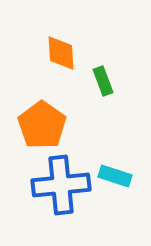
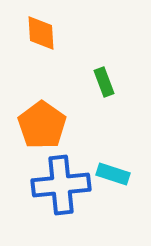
orange diamond: moved 20 px left, 20 px up
green rectangle: moved 1 px right, 1 px down
cyan rectangle: moved 2 px left, 2 px up
